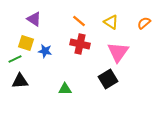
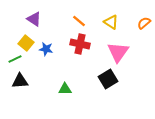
yellow square: rotated 21 degrees clockwise
blue star: moved 1 px right, 2 px up
